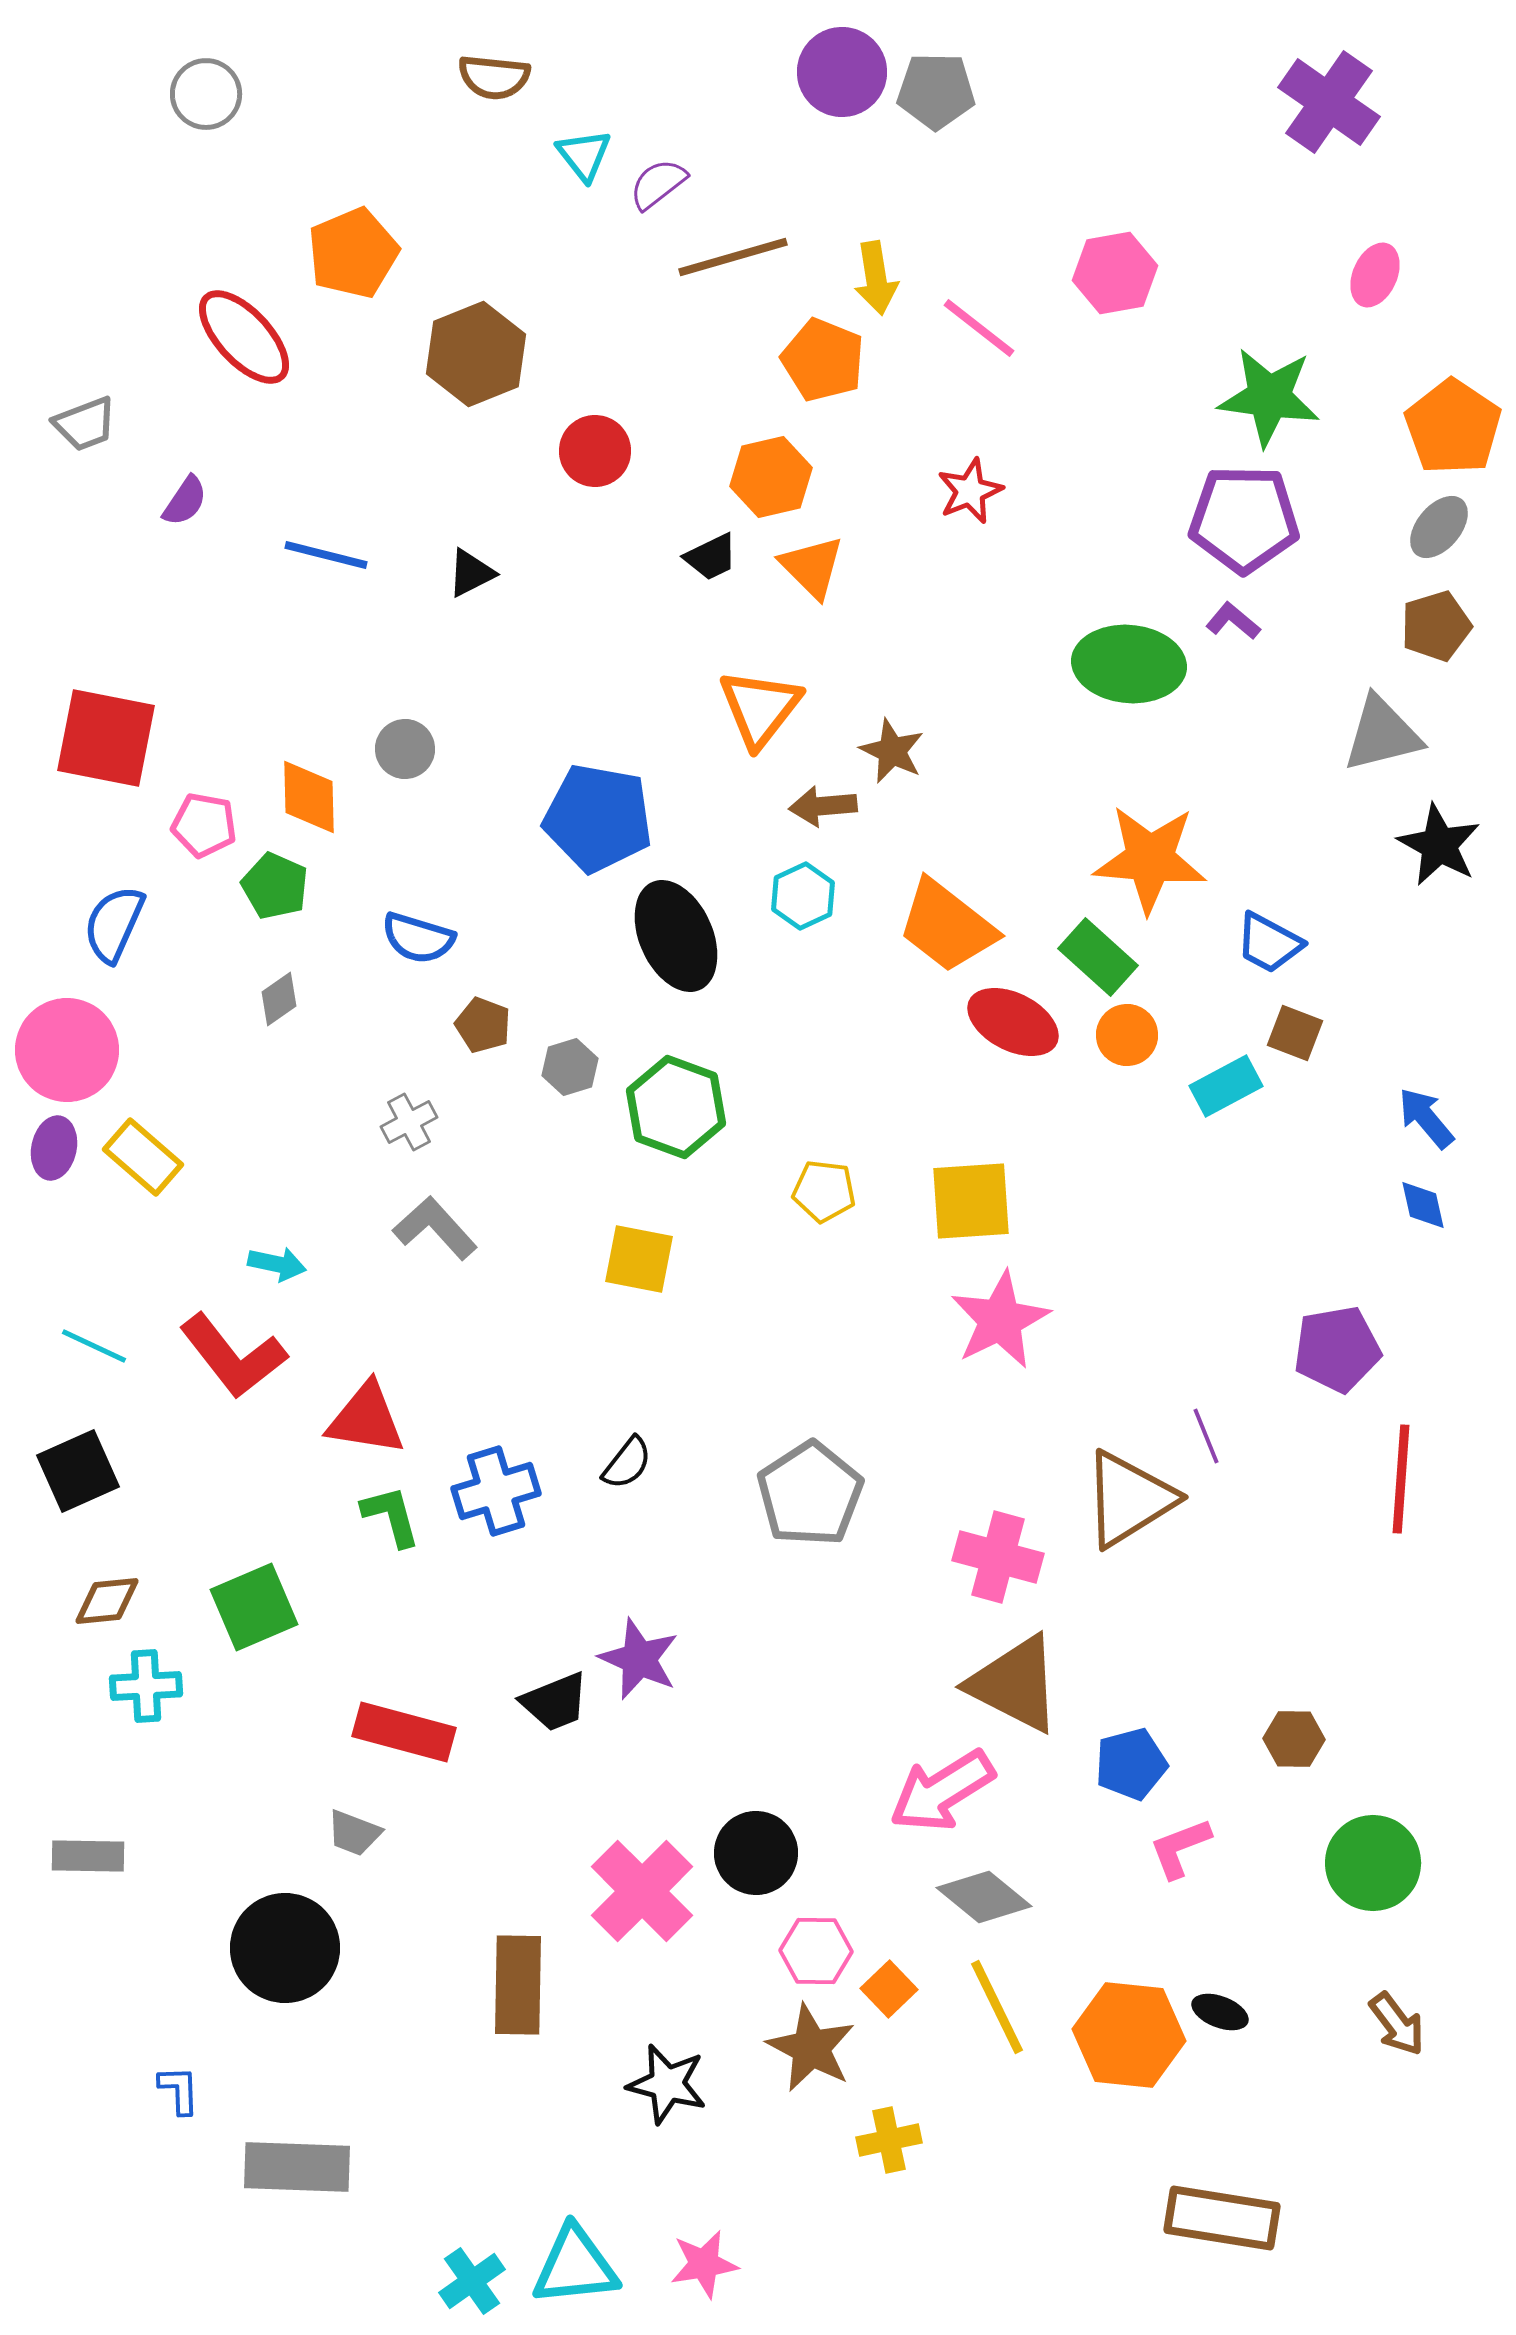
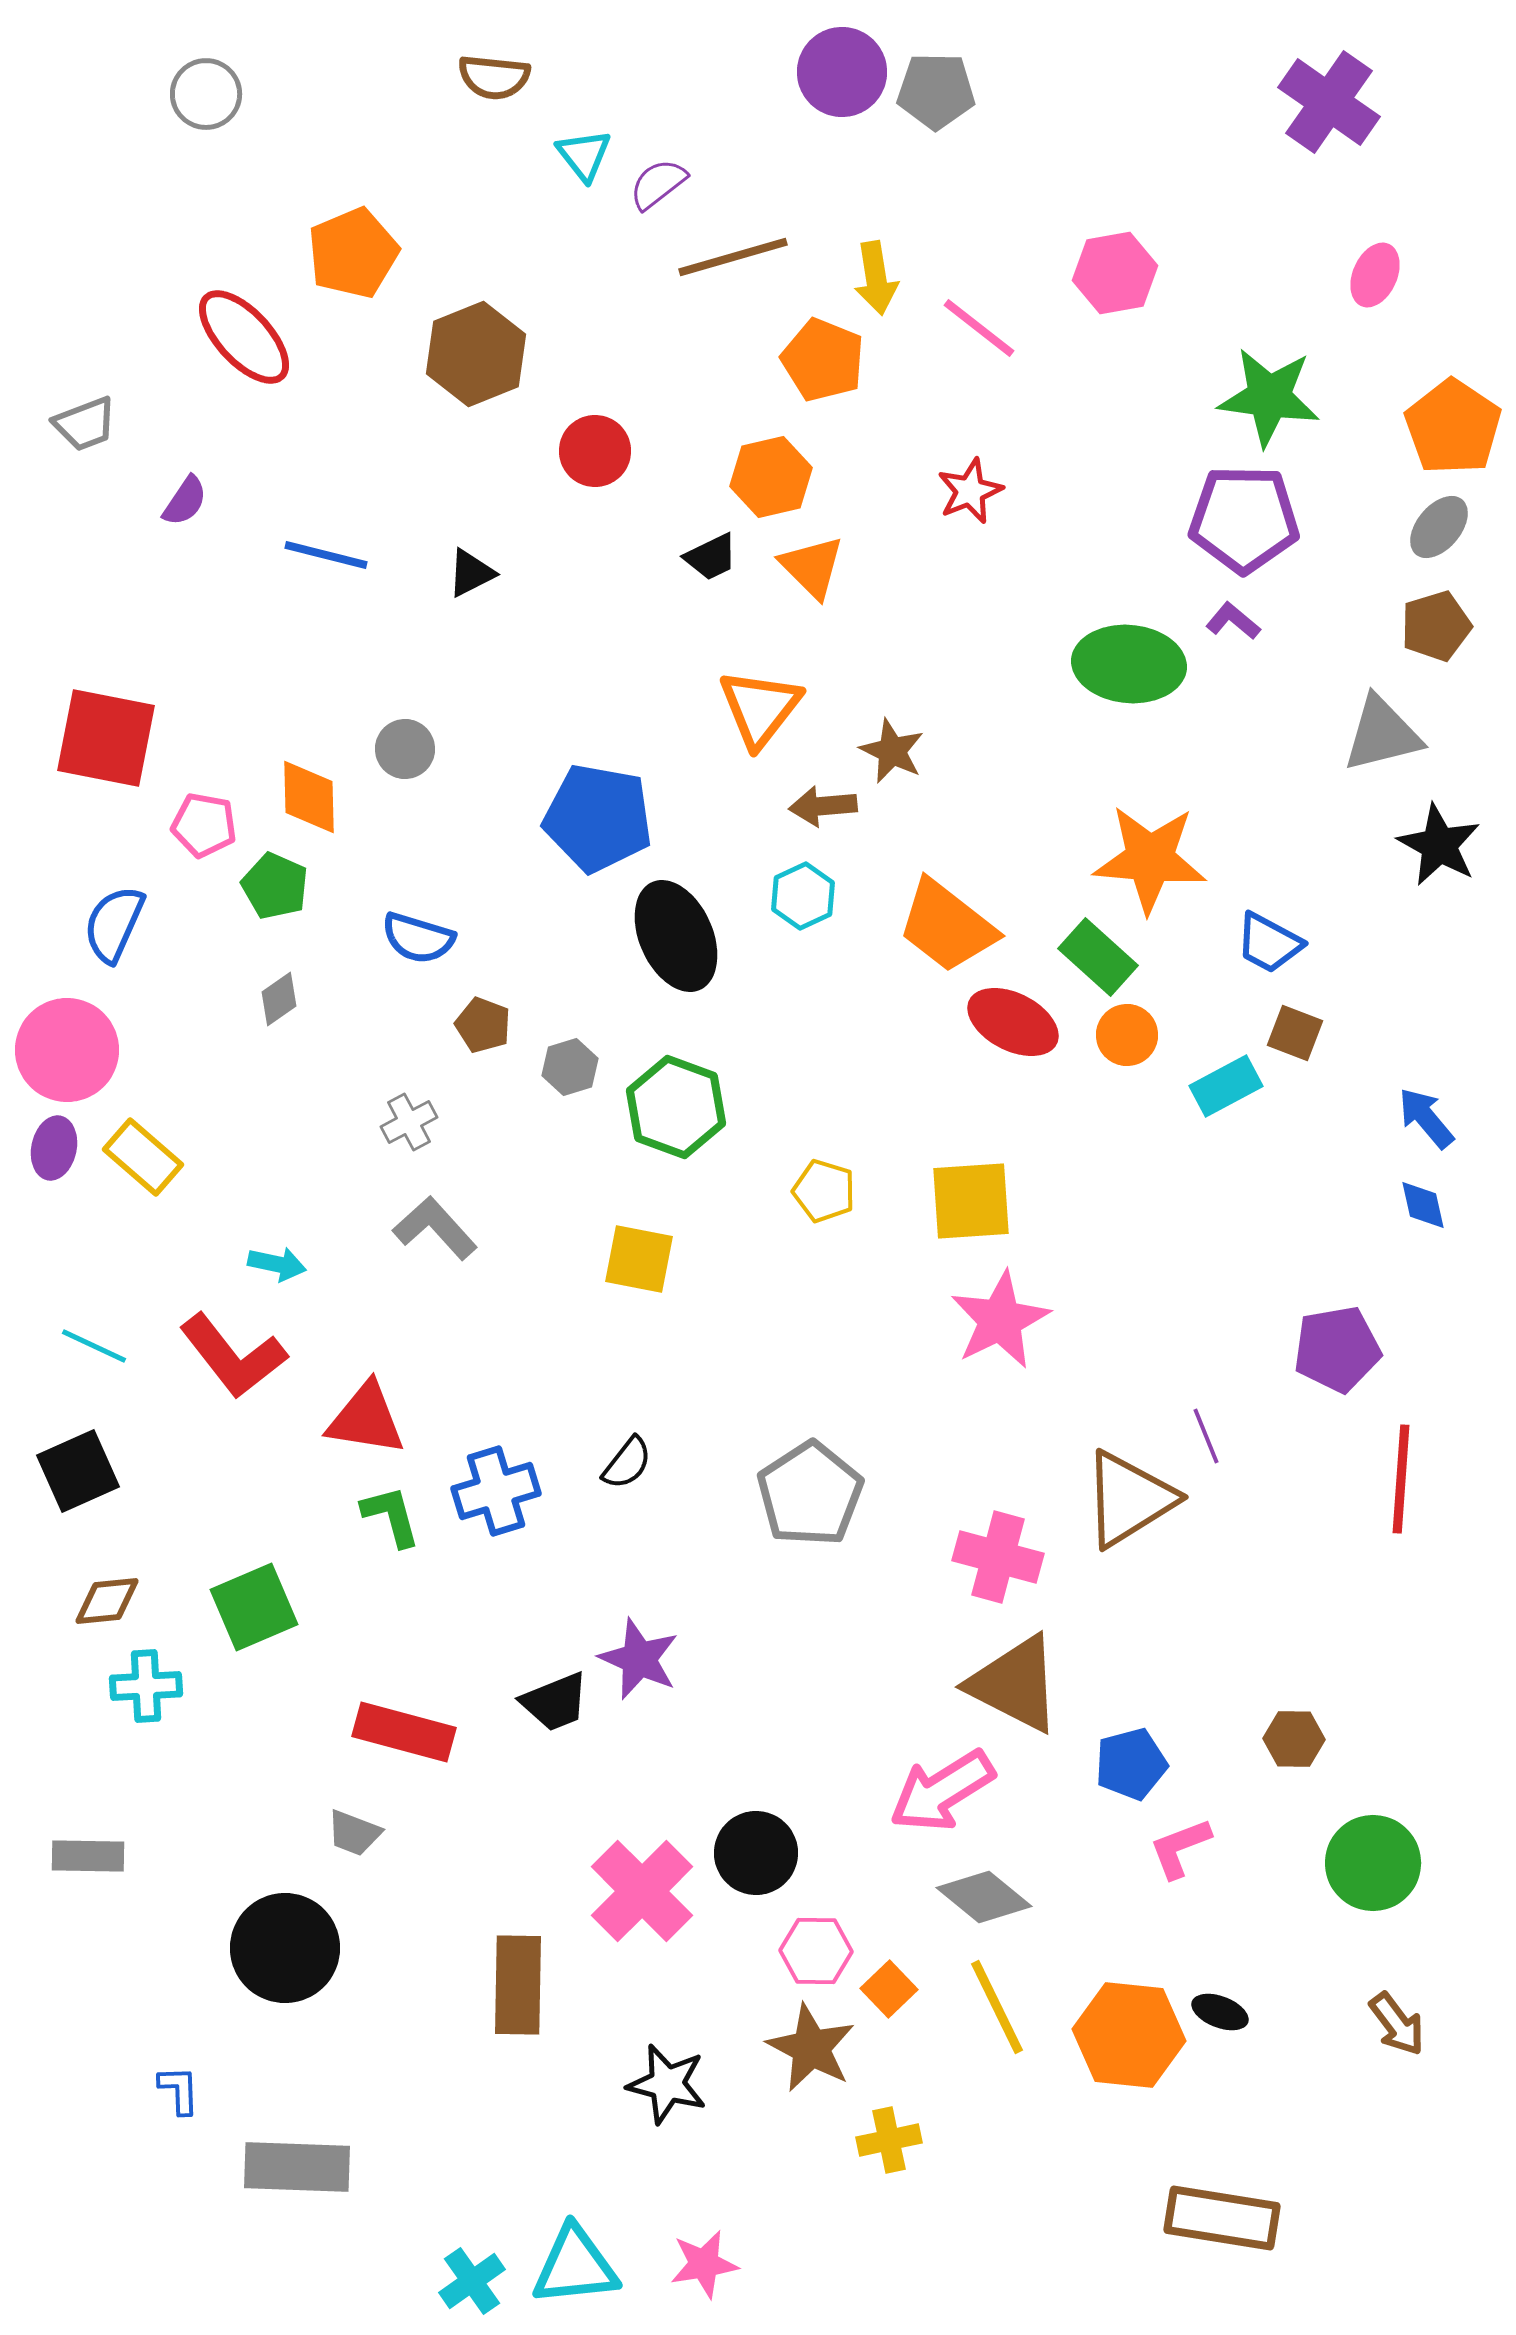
yellow pentagon at (824, 1191): rotated 10 degrees clockwise
